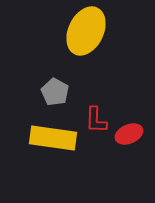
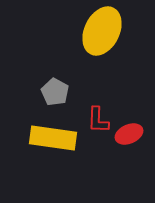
yellow ellipse: moved 16 px right
red L-shape: moved 2 px right
